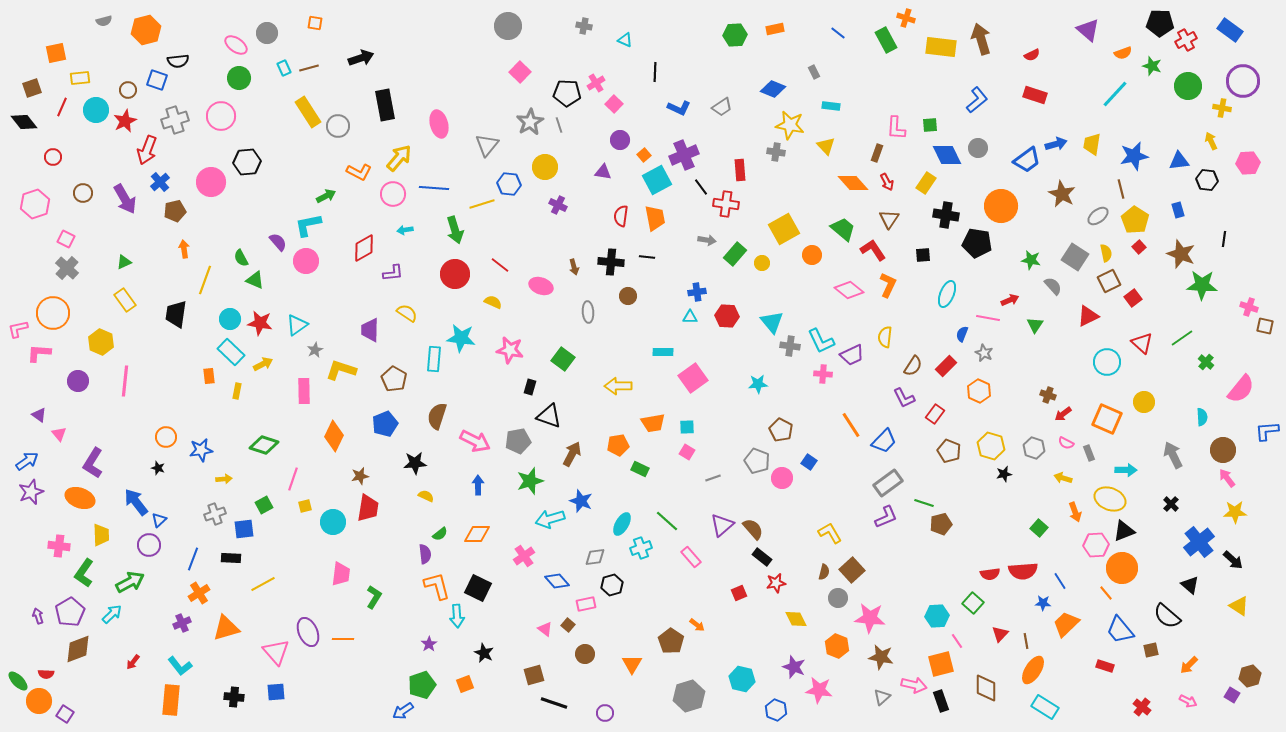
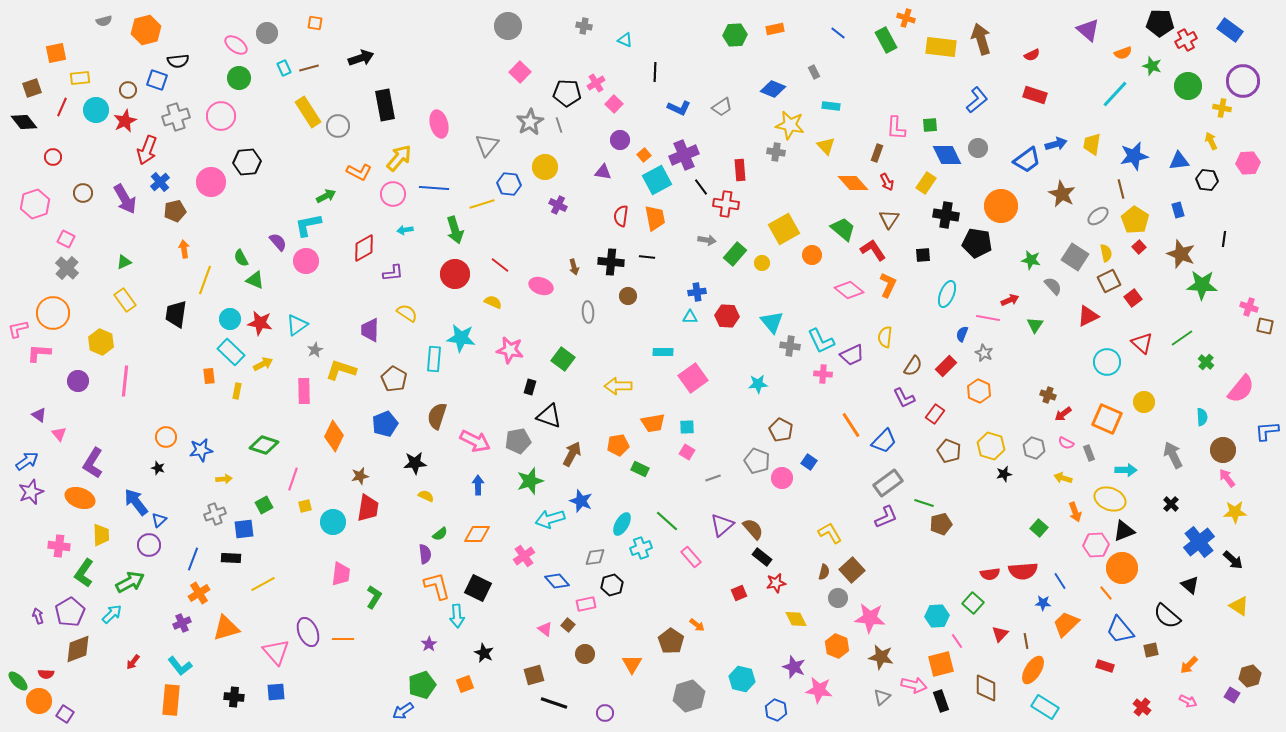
gray cross at (175, 120): moved 1 px right, 3 px up
